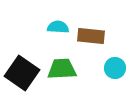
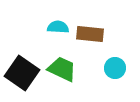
brown rectangle: moved 1 px left, 2 px up
green trapezoid: rotated 28 degrees clockwise
